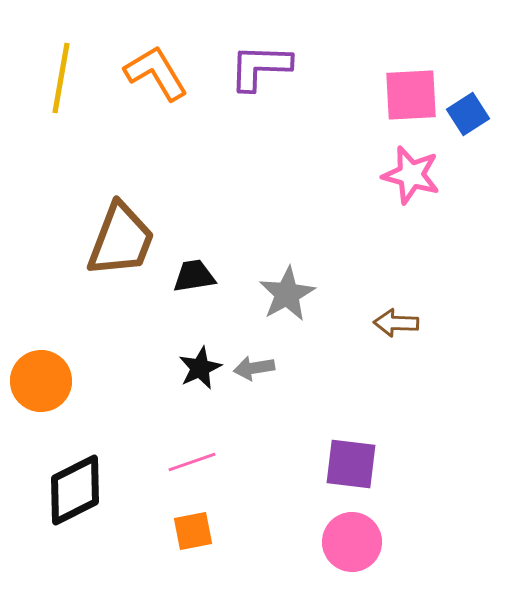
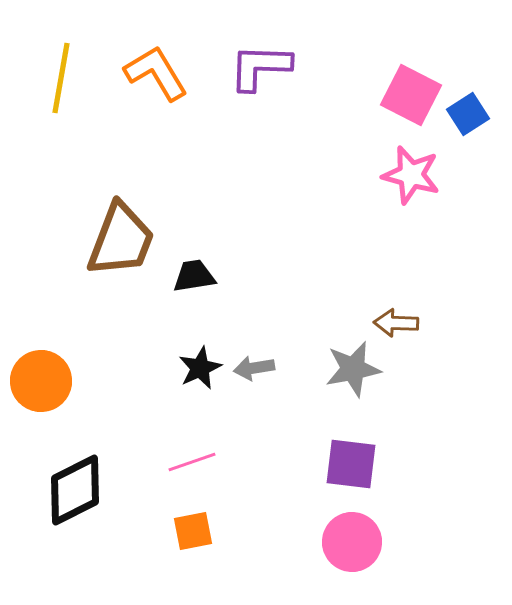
pink square: rotated 30 degrees clockwise
gray star: moved 66 px right, 75 px down; rotated 18 degrees clockwise
